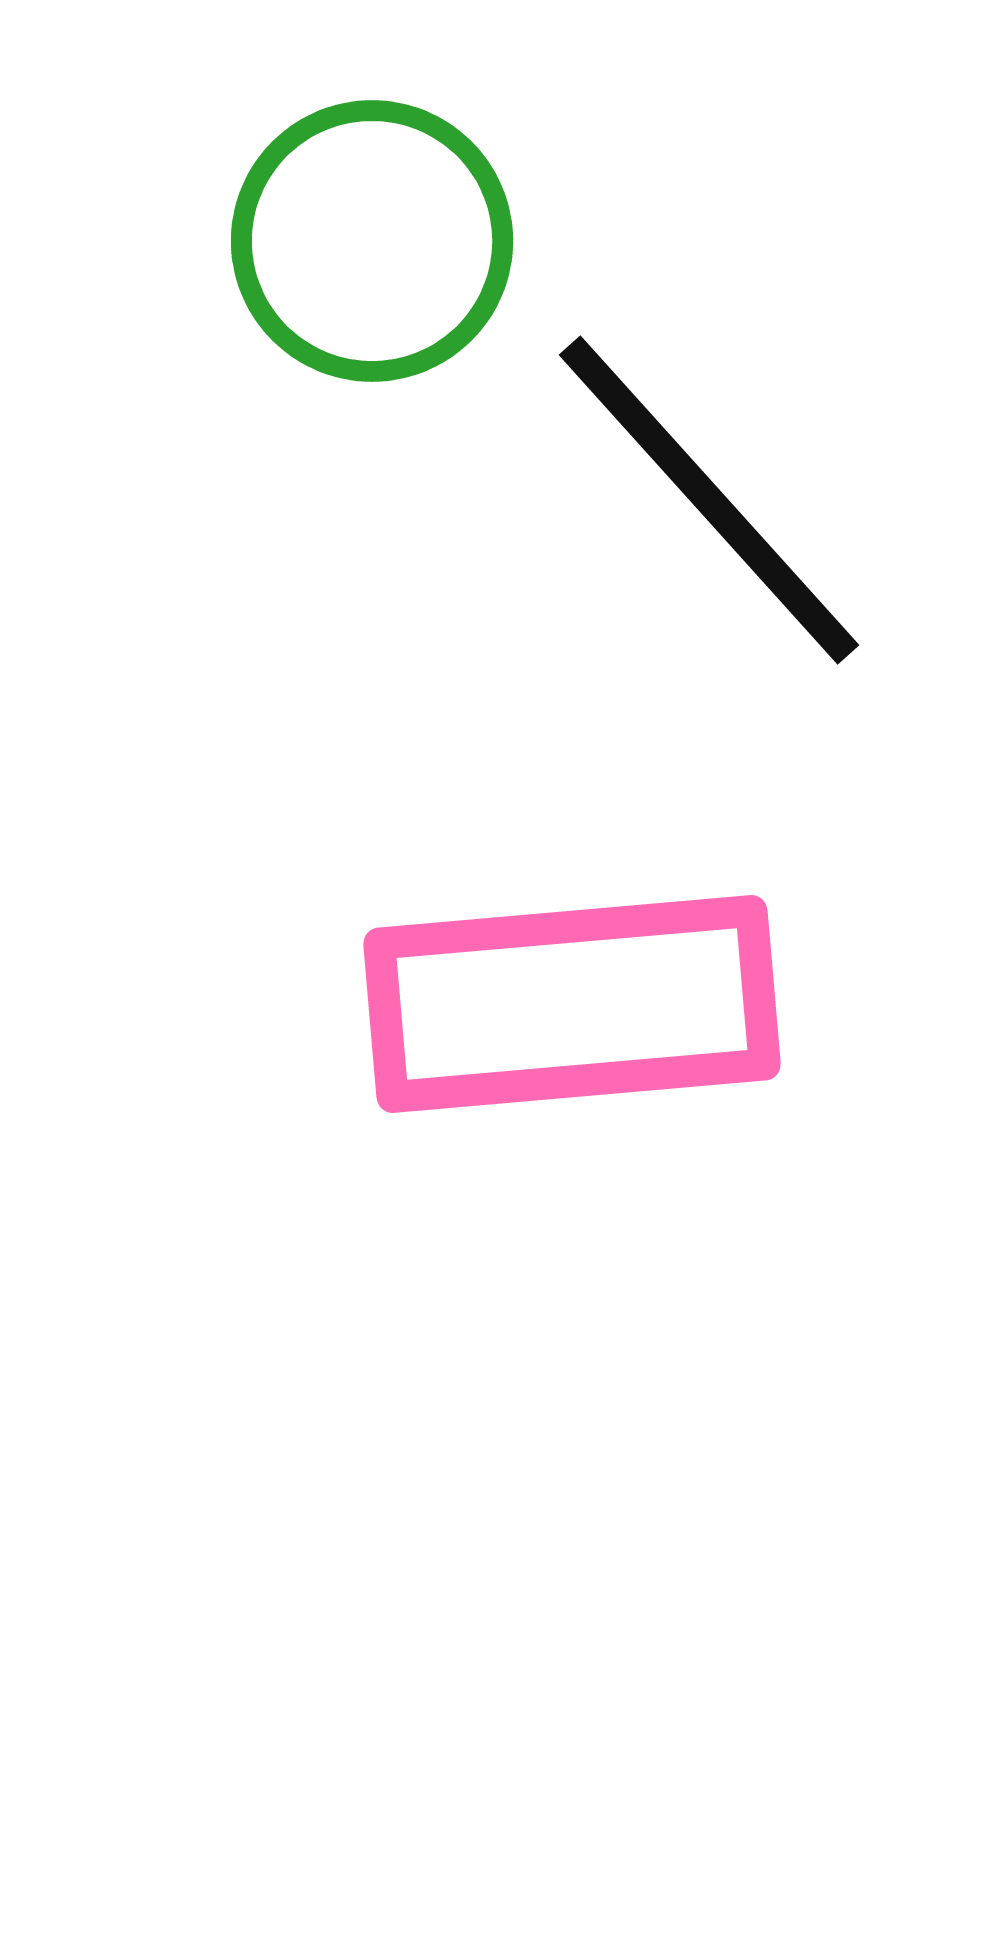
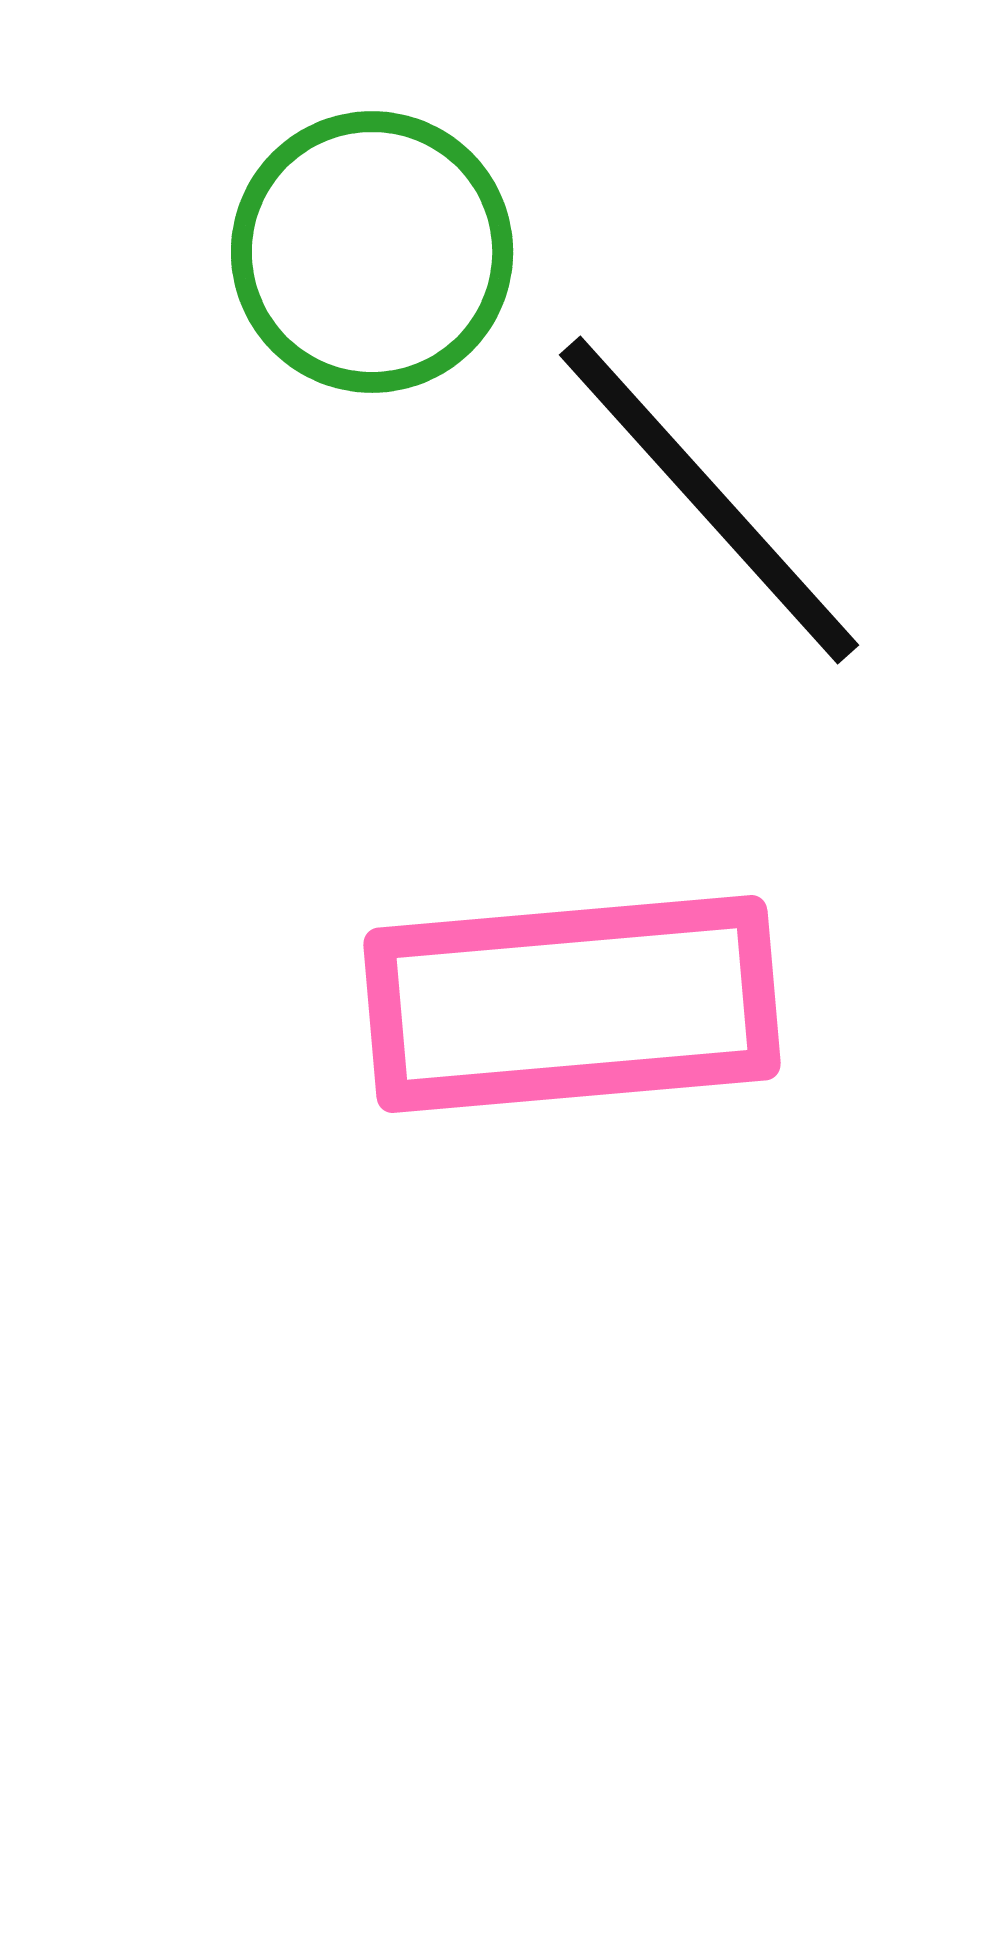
green circle: moved 11 px down
